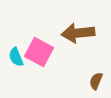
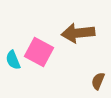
cyan semicircle: moved 3 px left, 3 px down
brown semicircle: moved 2 px right
